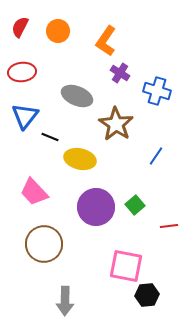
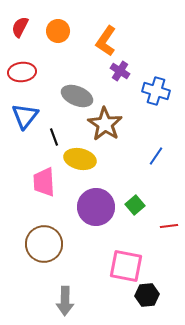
purple cross: moved 2 px up
blue cross: moved 1 px left
brown star: moved 11 px left
black line: moved 4 px right; rotated 48 degrees clockwise
pink trapezoid: moved 10 px right, 10 px up; rotated 40 degrees clockwise
